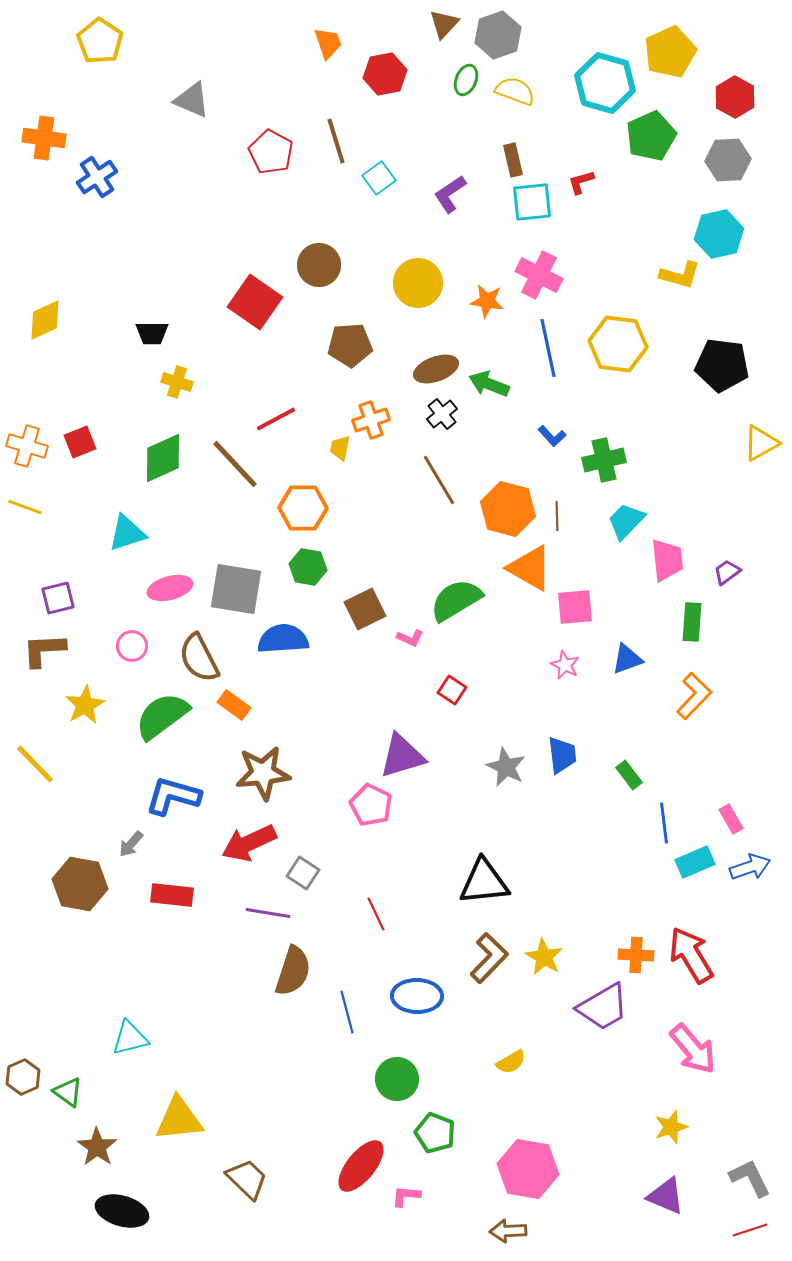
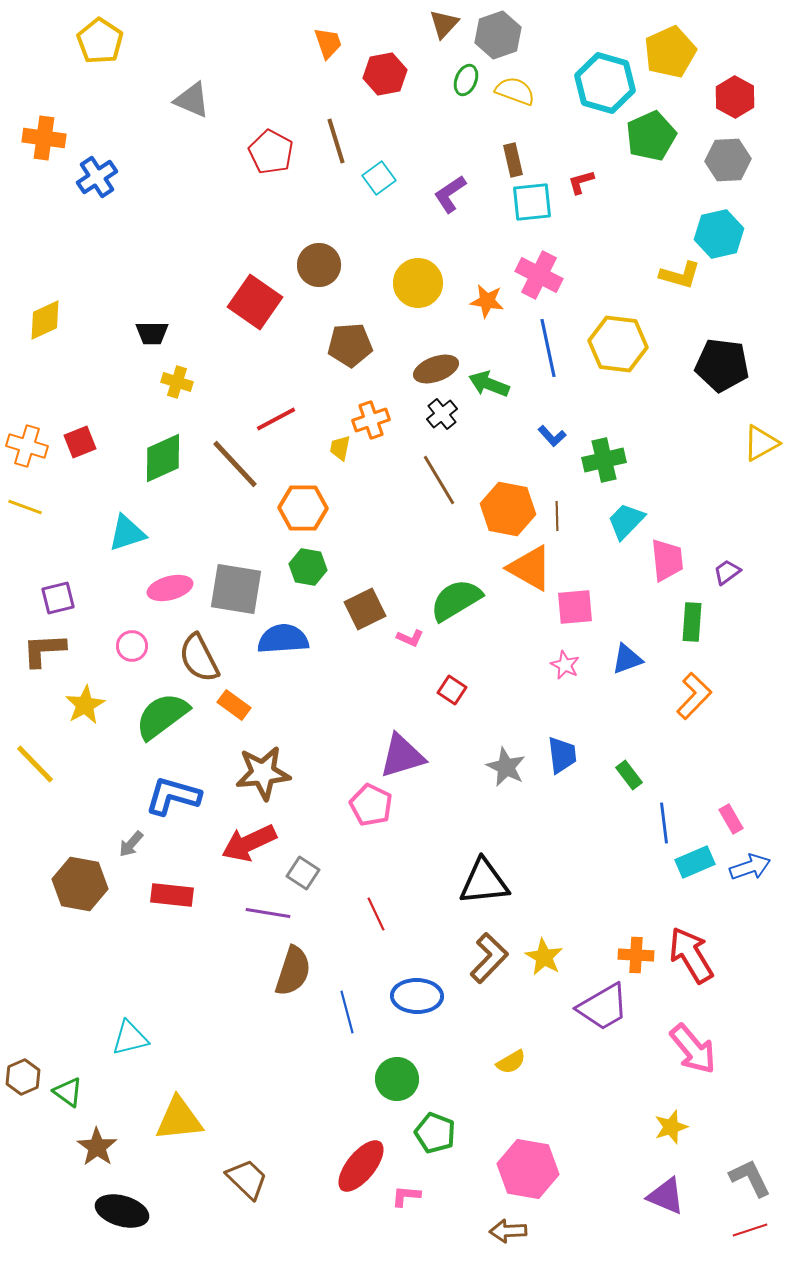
orange hexagon at (508, 509): rotated 4 degrees counterclockwise
